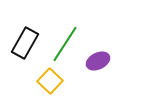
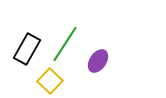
black rectangle: moved 2 px right, 6 px down
purple ellipse: rotated 30 degrees counterclockwise
